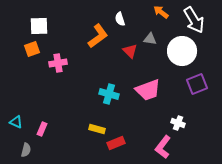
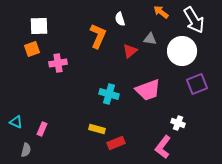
orange L-shape: rotated 30 degrees counterclockwise
red triangle: rotated 35 degrees clockwise
